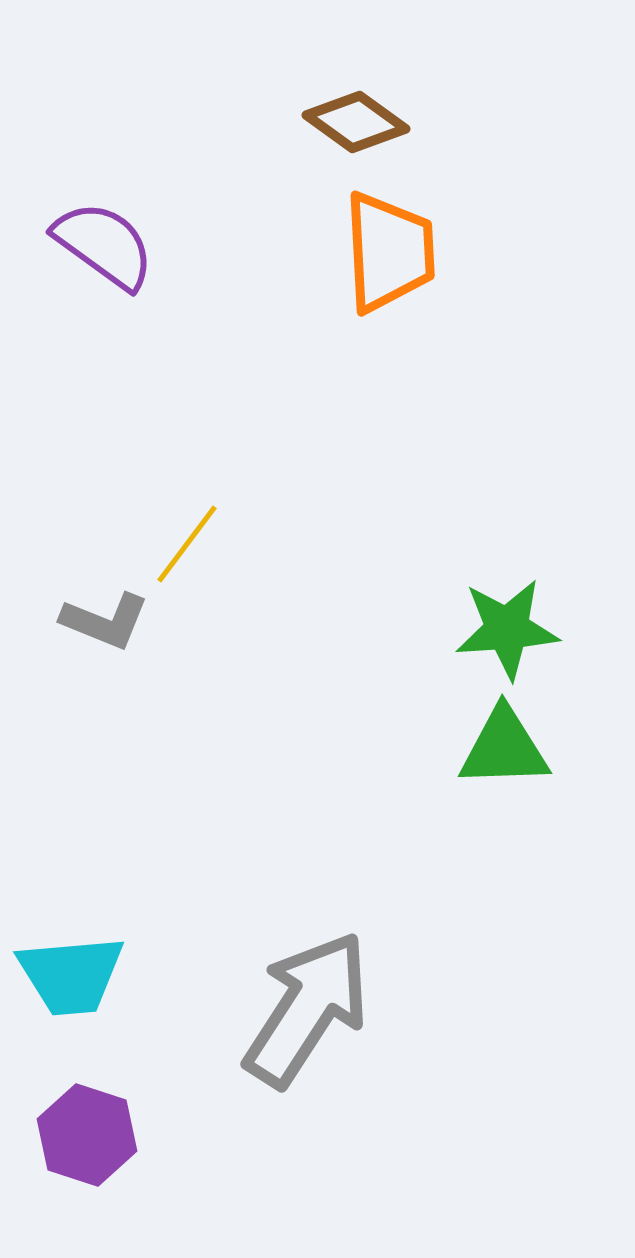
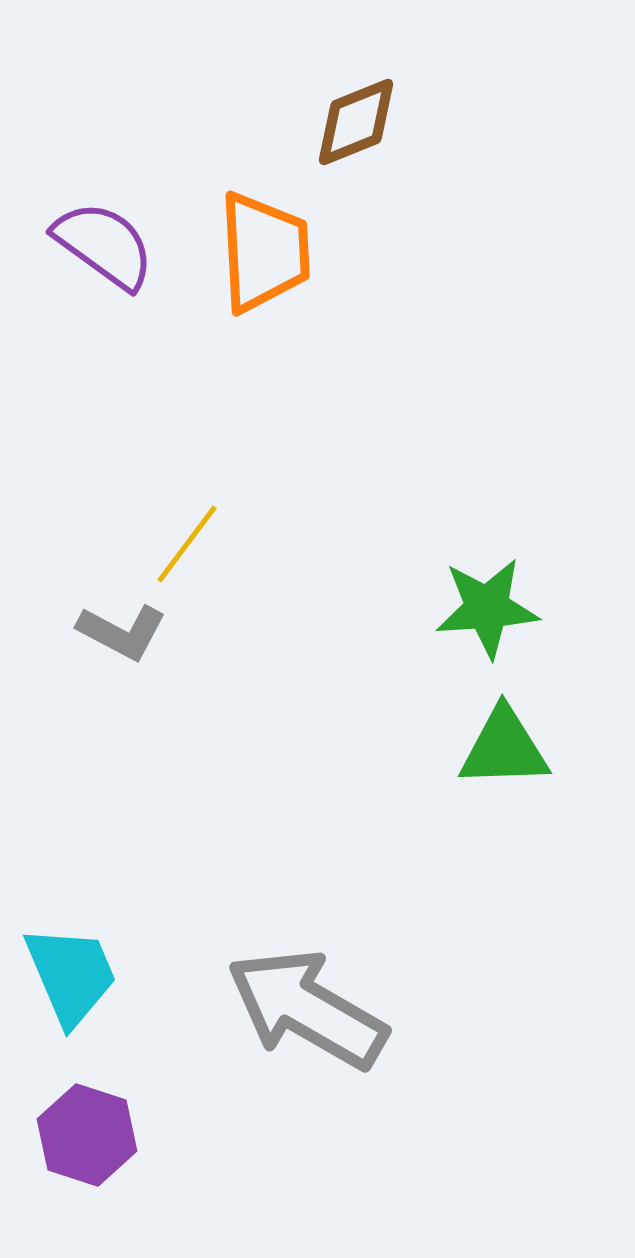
brown diamond: rotated 58 degrees counterclockwise
orange trapezoid: moved 125 px left
gray L-shape: moved 17 px right, 11 px down; rotated 6 degrees clockwise
green star: moved 20 px left, 21 px up
cyan trapezoid: rotated 108 degrees counterclockwise
gray arrow: rotated 93 degrees counterclockwise
